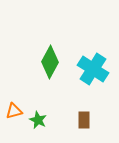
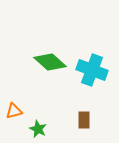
green diamond: rotated 76 degrees counterclockwise
cyan cross: moved 1 px left, 1 px down; rotated 12 degrees counterclockwise
green star: moved 9 px down
